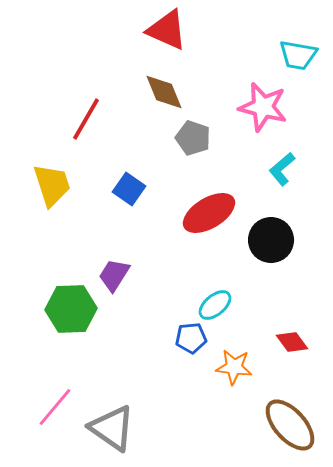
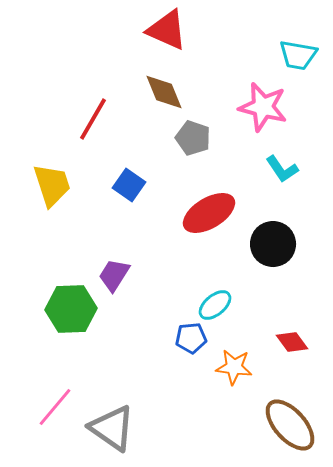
red line: moved 7 px right
cyan L-shape: rotated 84 degrees counterclockwise
blue square: moved 4 px up
black circle: moved 2 px right, 4 px down
